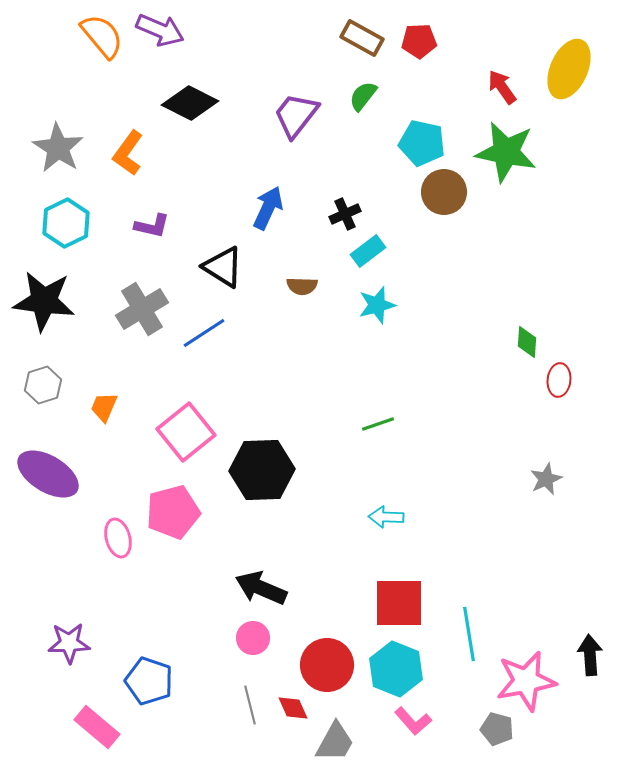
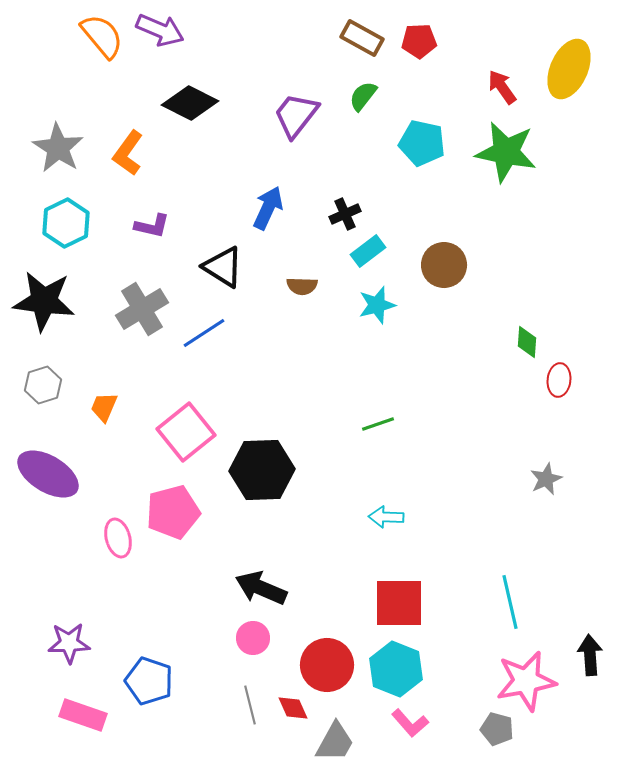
brown circle at (444, 192): moved 73 px down
cyan line at (469, 634): moved 41 px right, 32 px up; rotated 4 degrees counterclockwise
pink L-shape at (413, 721): moved 3 px left, 2 px down
pink rectangle at (97, 727): moved 14 px left, 12 px up; rotated 21 degrees counterclockwise
